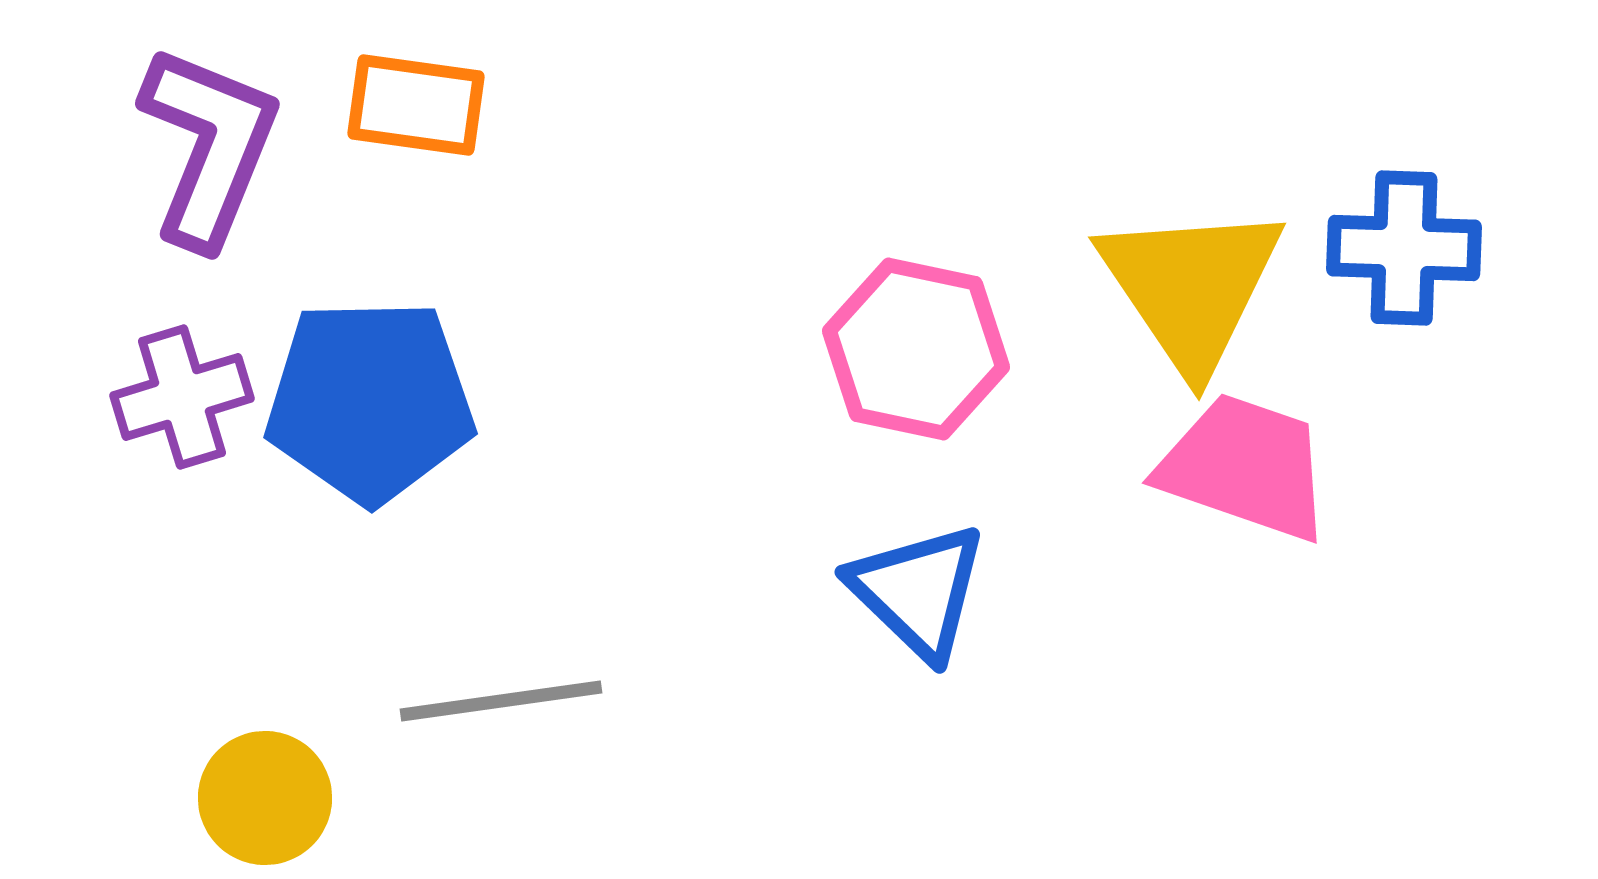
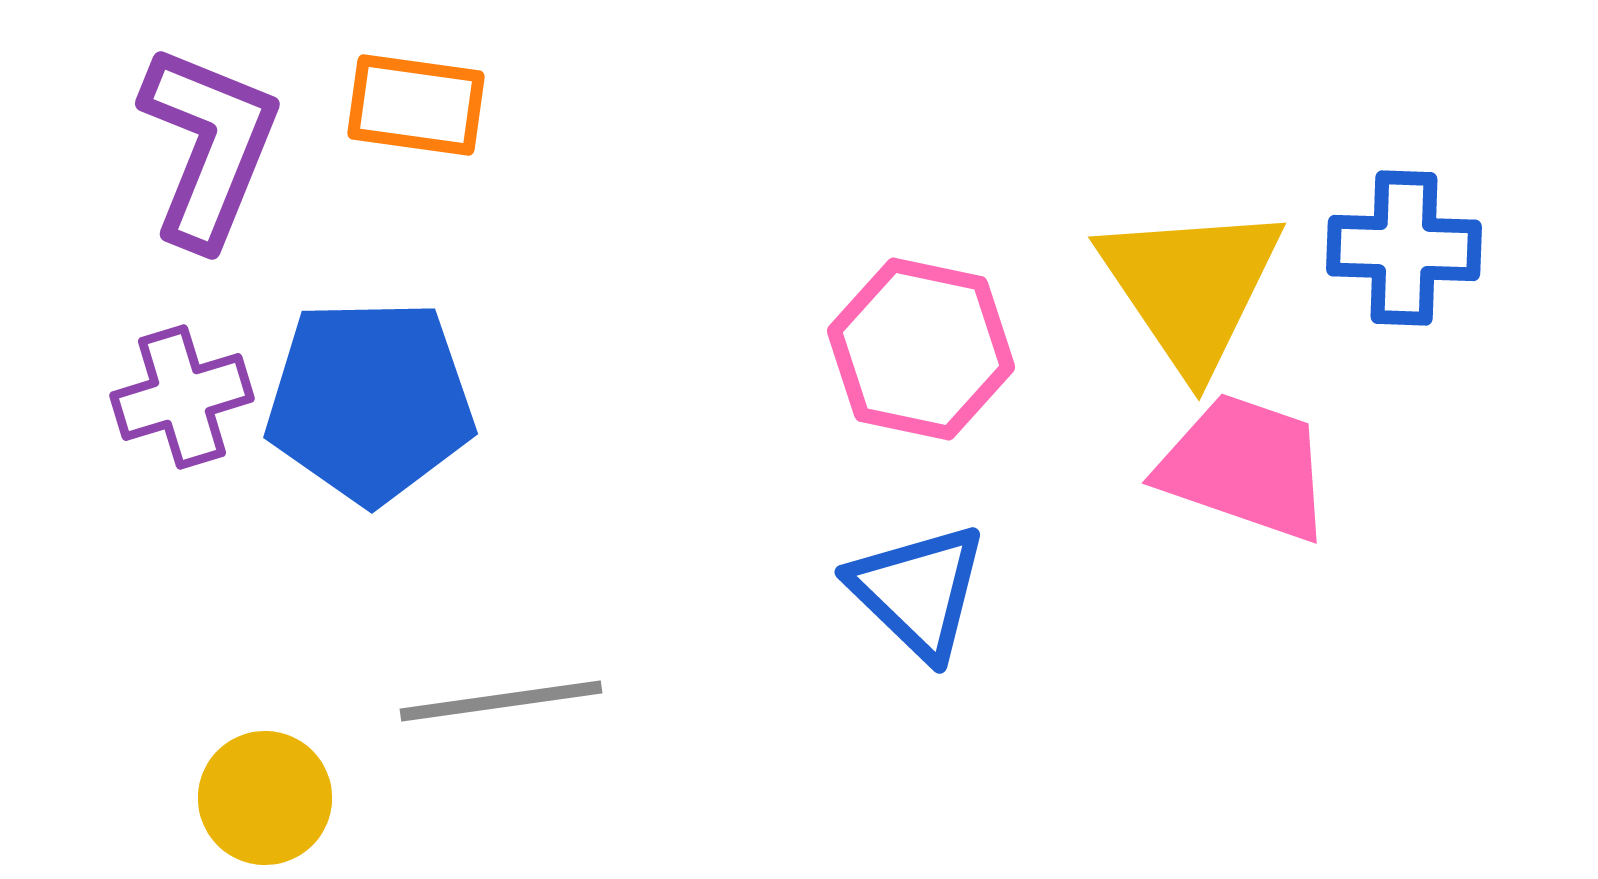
pink hexagon: moved 5 px right
